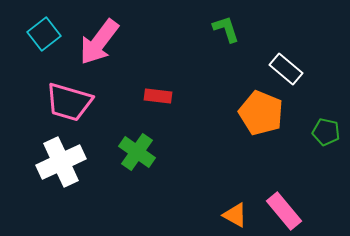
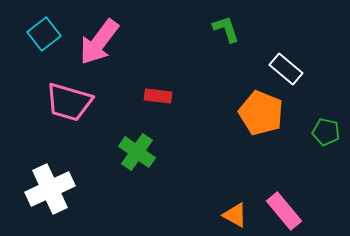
white cross: moved 11 px left, 27 px down
